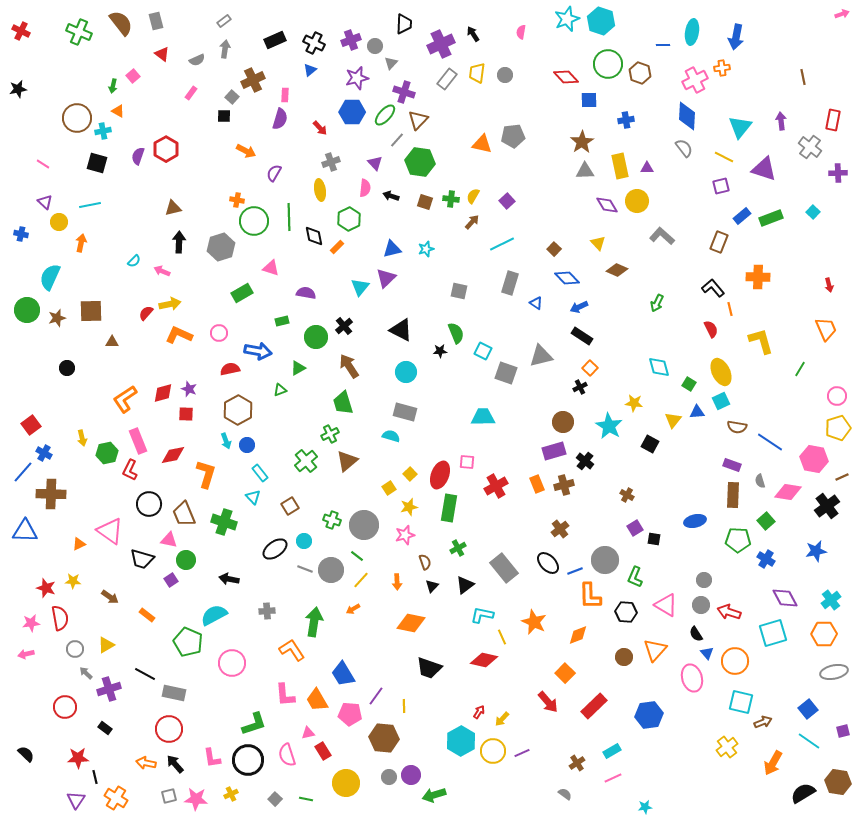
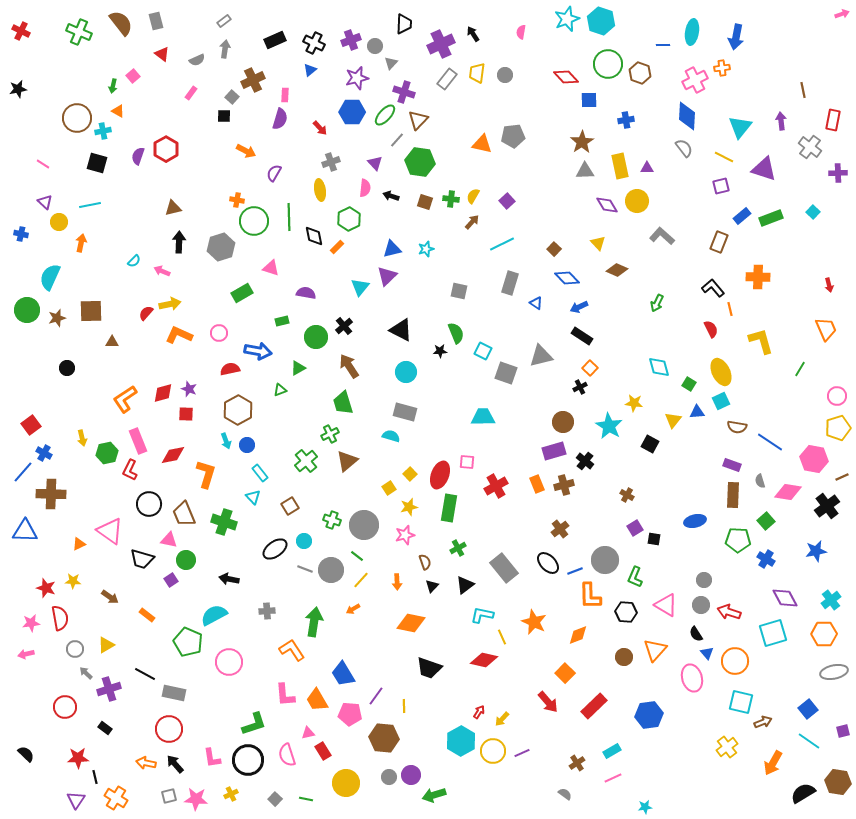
brown line at (803, 77): moved 13 px down
purple triangle at (386, 278): moved 1 px right, 2 px up
pink circle at (232, 663): moved 3 px left, 1 px up
